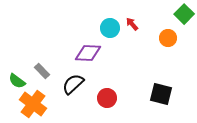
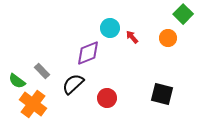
green square: moved 1 px left
red arrow: moved 13 px down
purple diamond: rotated 24 degrees counterclockwise
black square: moved 1 px right
